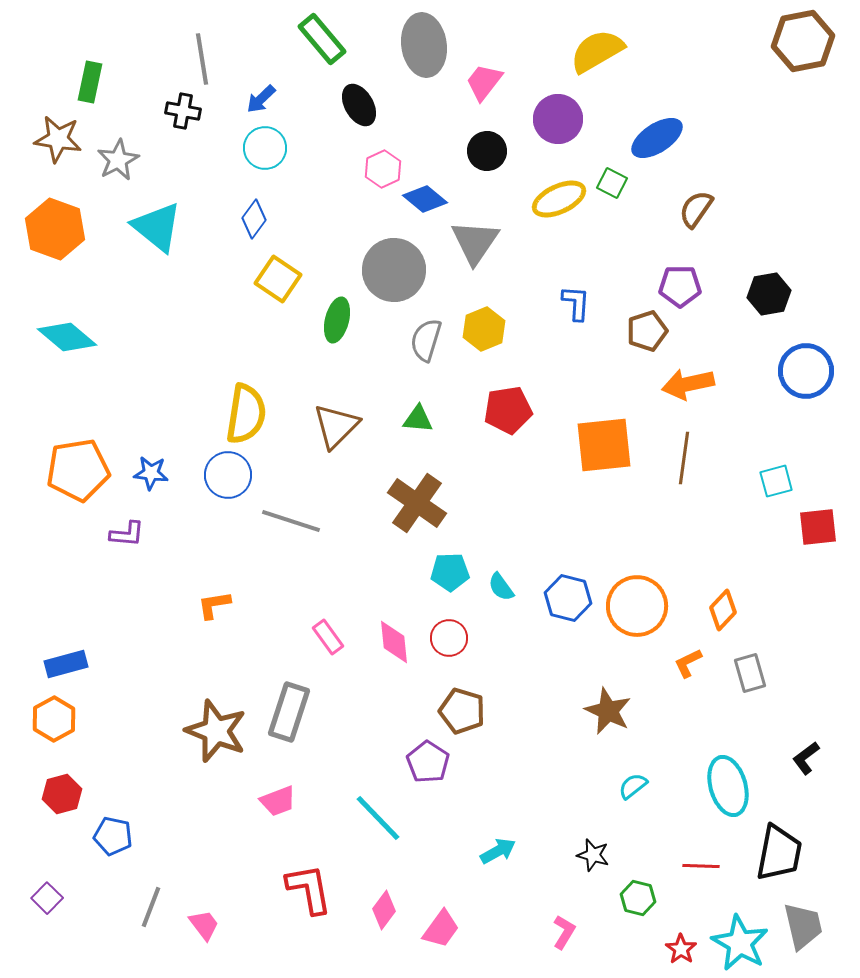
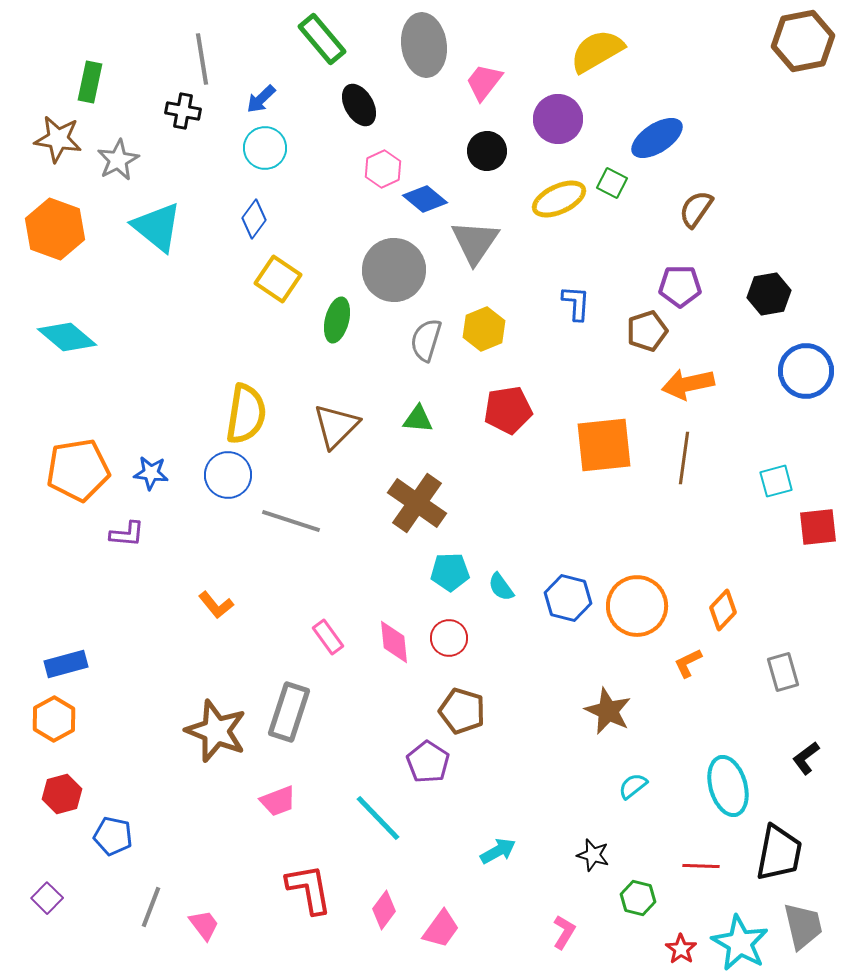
orange L-shape at (214, 605): moved 2 px right; rotated 120 degrees counterclockwise
gray rectangle at (750, 673): moved 33 px right, 1 px up
